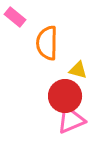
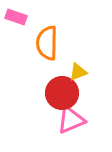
pink rectangle: moved 1 px right; rotated 20 degrees counterclockwise
yellow triangle: moved 2 px down; rotated 36 degrees counterclockwise
red circle: moved 3 px left, 3 px up
